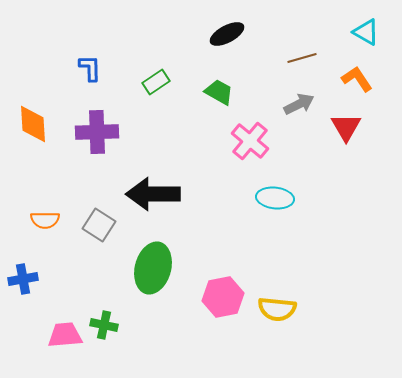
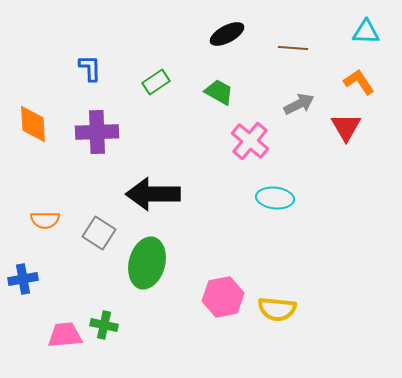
cyan triangle: rotated 28 degrees counterclockwise
brown line: moved 9 px left, 10 px up; rotated 20 degrees clockwise
orange L-shape: moved 2 px right, 3 px down
gray square: moved 8 px down
green ellipse: moved 6 px left, 5 px up
